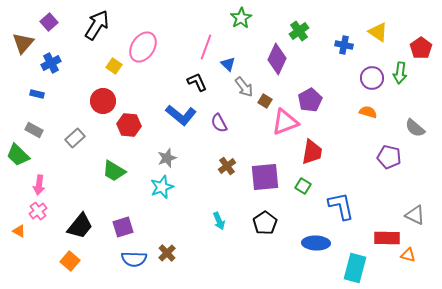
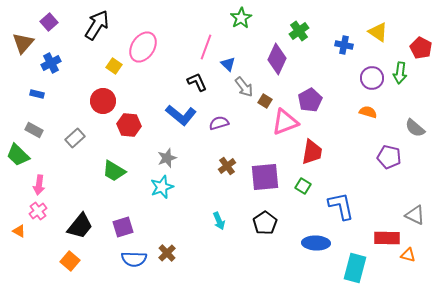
red pentagon at (421, 48): rotated 10 degrees counterclockwise
purple semicircle at (219, 123): rotated 102 degrees clockwise
